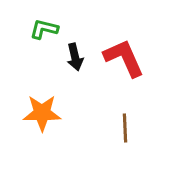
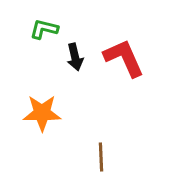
brown line: moved 24 px left, 29 px down
